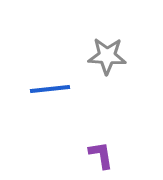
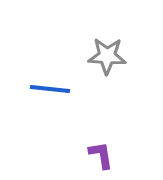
blue line: rotated 12 degrees clockwise
